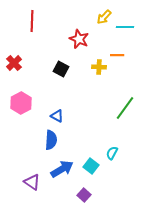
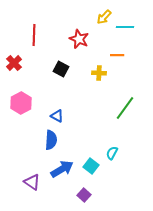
red line: moved 2 px right, 14 px down
yellow cross: moved 6 px down
